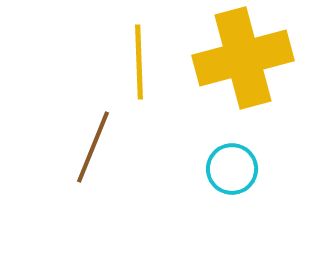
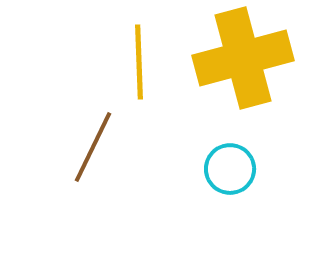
brown line: rotated 4 degrees clockwise
cyan circle: moved 2 px left
